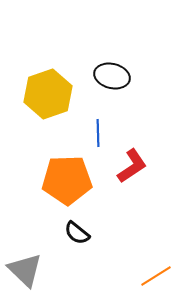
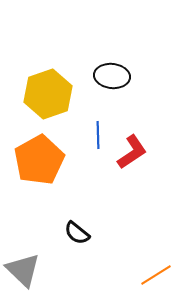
black ellipse: rotated 8 degrees counterclockwise
blue line: moved 2 px down
red L-shape: moved 14 px up
orange pentagon: moved 28 px left, 20 px up; rotated 27 degrees counterclockwise
gray triangle: moved 2 px left
orange line: moved 1 px up
